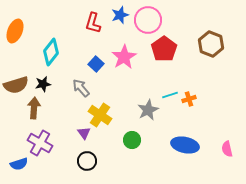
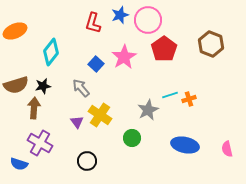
orange ellipse: rotated 45 degrees clockwise
black star: moved 2 px down
purple triangle: moved 7 px left, 11 px up
green circle: moved 2 px up
blue semicircle: rotated 36 degrees clockwise
